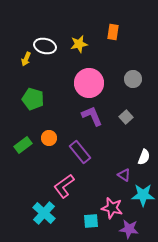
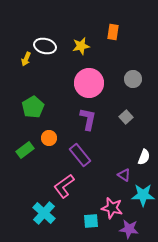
yellow star: moved 2 px right, 2 px down
green pentagon: moved 8 px down; rotated 25 degrees clockwise
purple L-shape: moved 4 px left, 3 px down; rotated 35 degrees clockwise
green rectangle: moved 2 px right, 5 px down
purple rectangle: moved 3 px down
